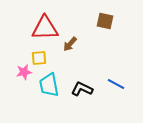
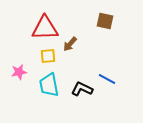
yellow square: moved 9 px right, 2 px up
pink star: moved 5 px left
blue line: moved 9 px left, 5 px up
